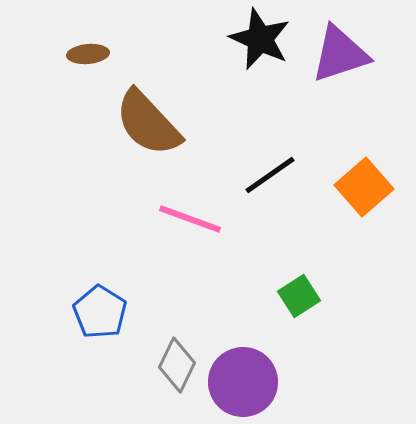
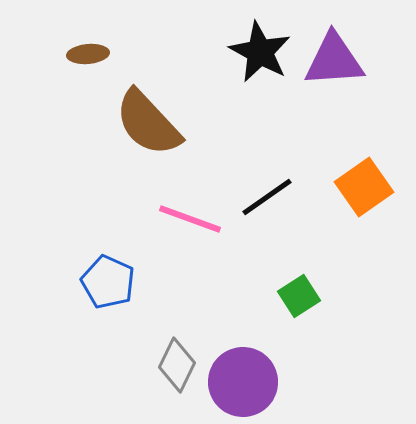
black star: moved 13 px down; rotated 4 degrees clockwise
purple triangle: moved 6 px left, 6 px down; rotated 14 degrees clockwise
black line: moved 3 px left, 22 px down
orange square: rotated 6 degrees clockwise
blue pentagon: moved 8 px right, 30 px up; rotated 8 degrees counterclockwise
